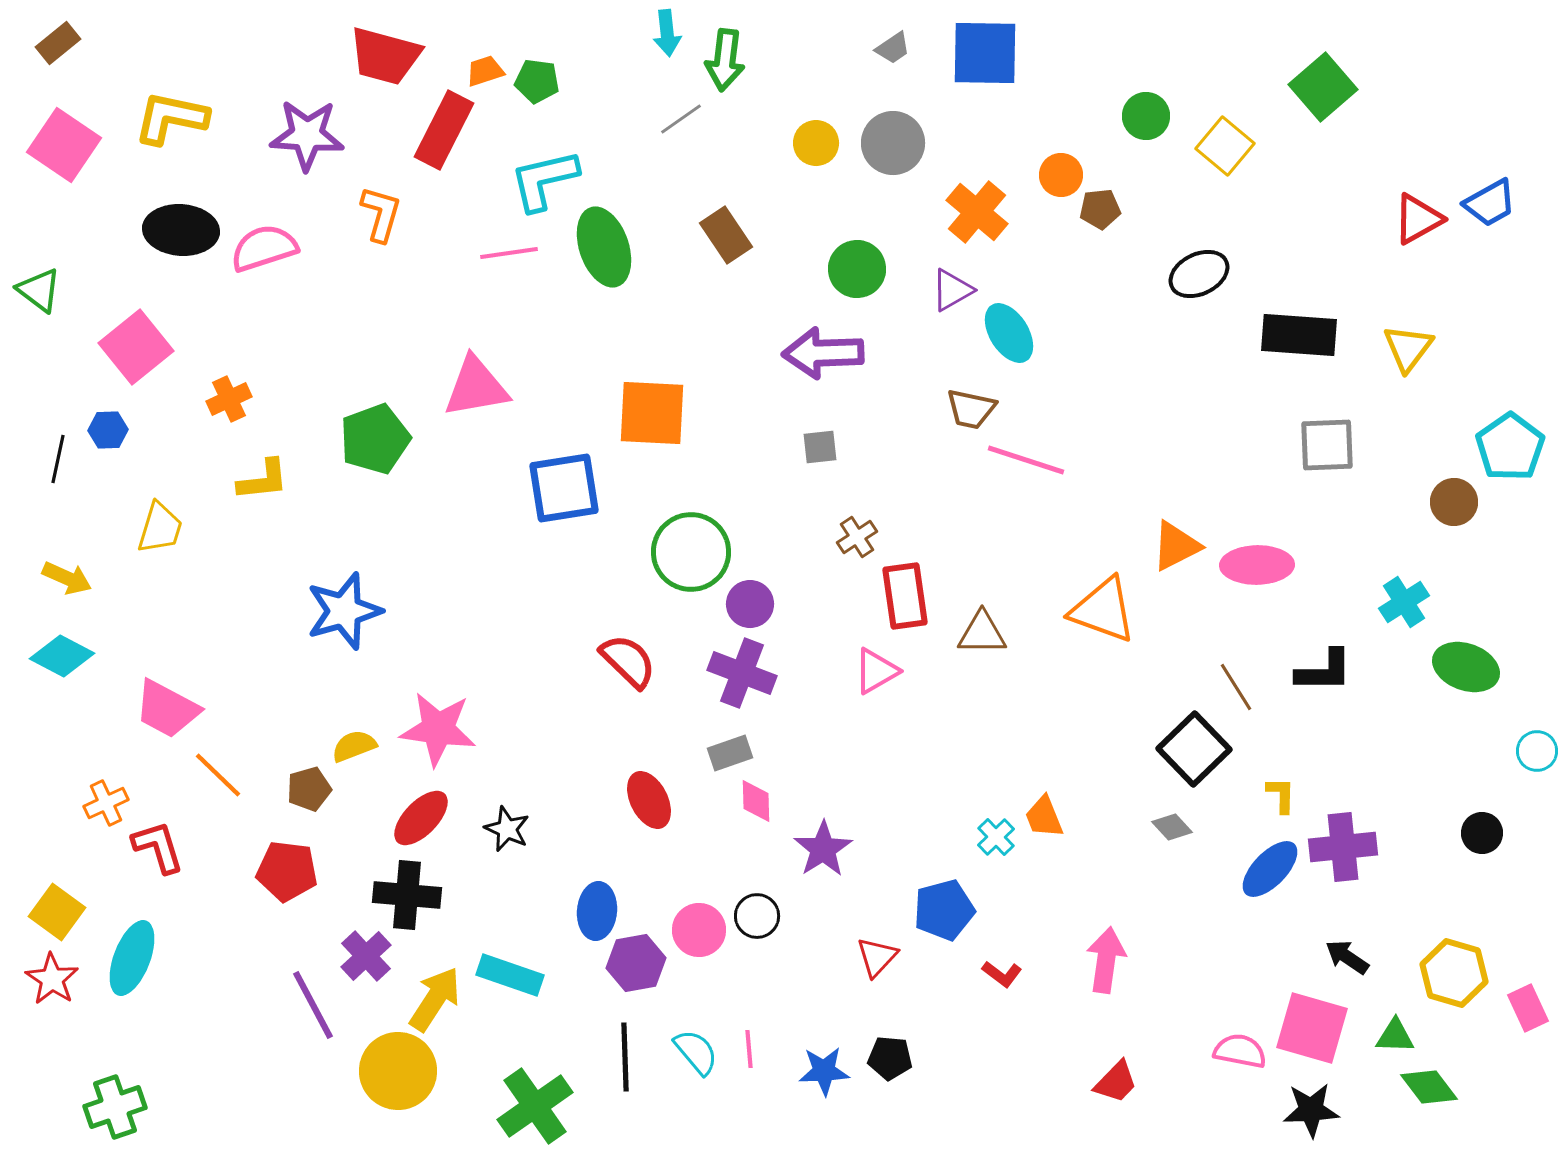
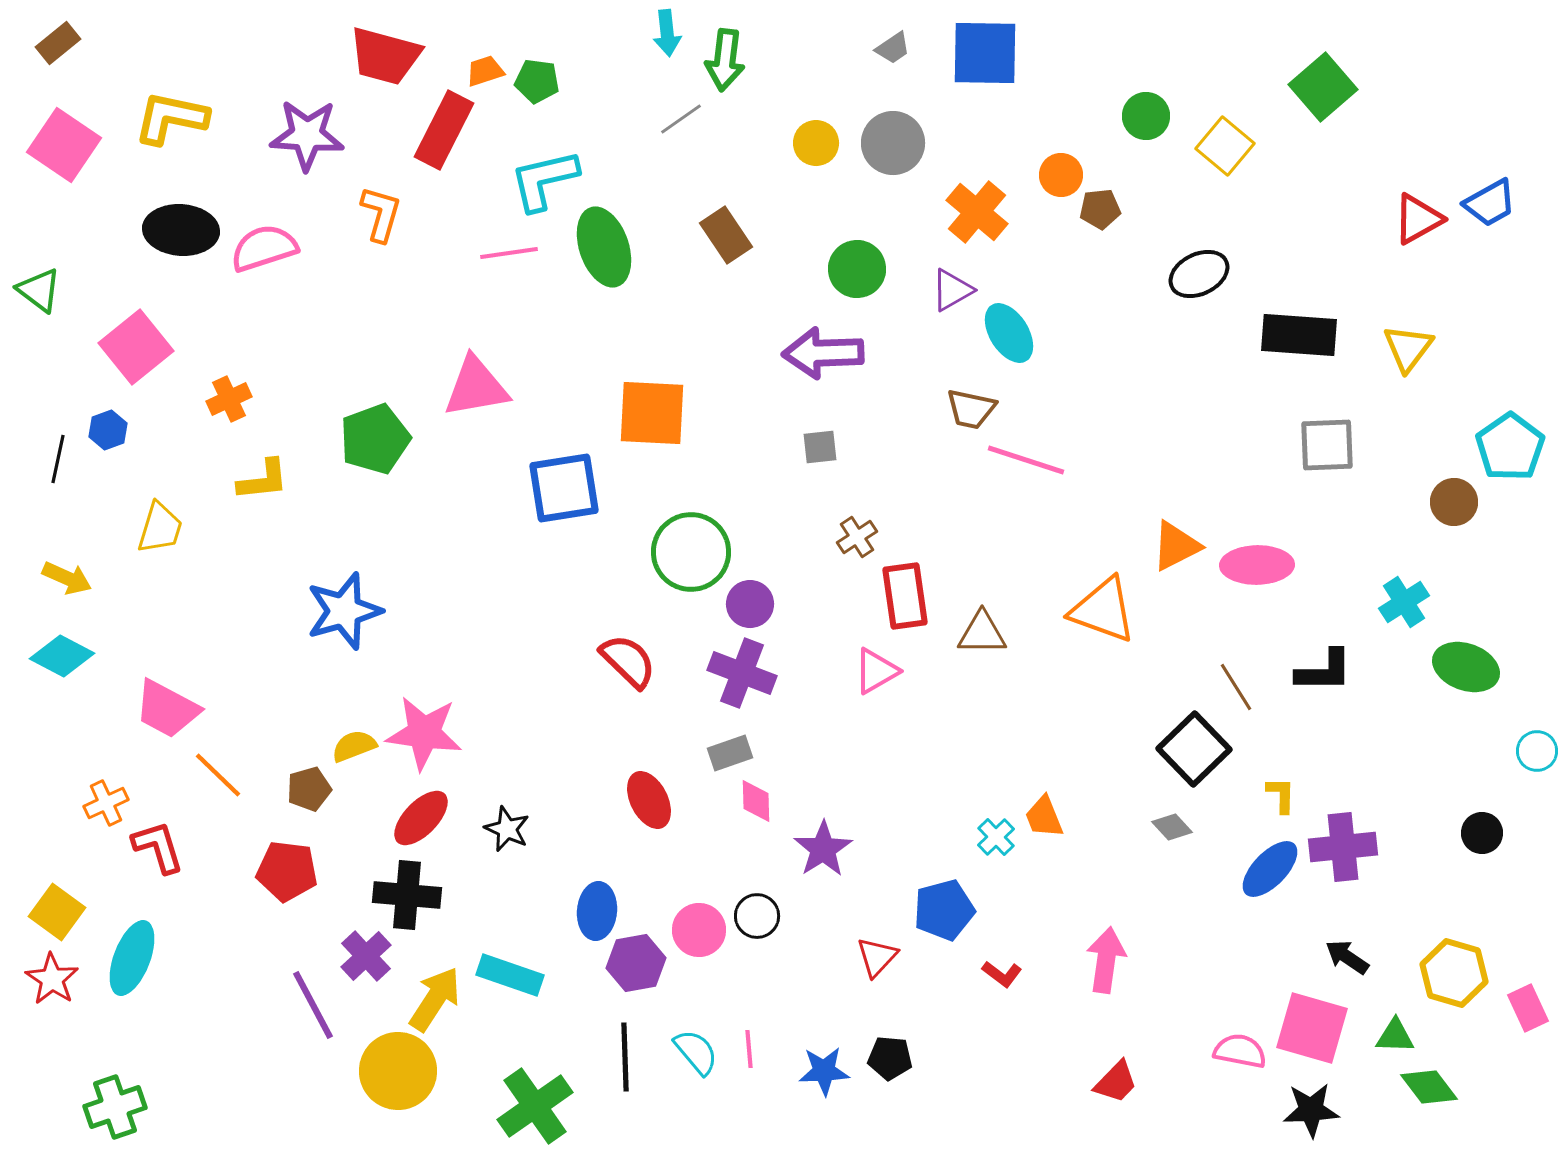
blue hexagon at (108, 430): rotated 18 degrees counterclockwise
pink star at (438, 729): moved 14 px left, 4 px down
